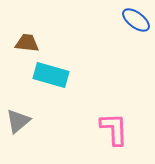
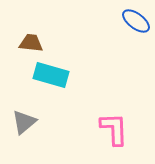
blue ellipse: moved 1 px down
brown trapezoid: moved 4 px right
gray triangle: moved 6 px right, 1 px down
